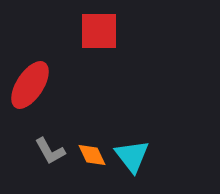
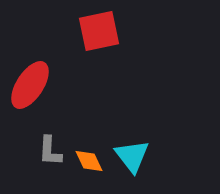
red square: rotated 12 degrees counterclockwise
gray L-shape: rotated 32 degrees clockwise
orange diamond: moved 3 px left, 6 px down
